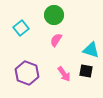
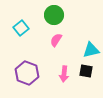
cyan triangle: rotated 30 degrees counterclockwise
pink arrow: rotated 42 degrees clockwise
